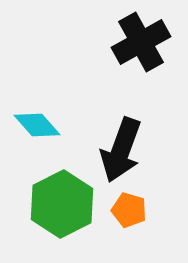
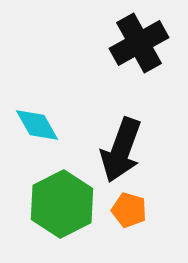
black cross: moved 2 px left, 1 px down
cyan diamond: rotated 12 degrees clockwise
